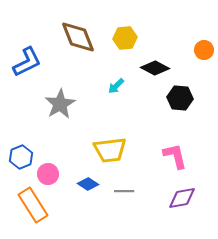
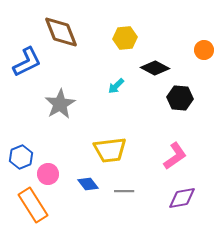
brown diamond: moved 17 px left, 5 px up
pink L-shape: rotated 68 degrees clockwise
blue diamond: rotated 20 degrees clockwise
